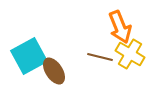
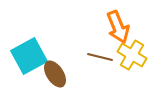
orange arrow: moved 2 px left
yellow cross: moved 2 px right, 1 px down
brown ellipse: moved 1 px right, 3 px down
